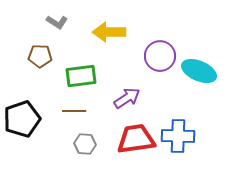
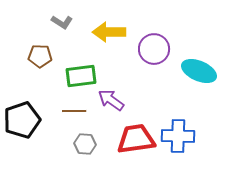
gray L-shape: moved 5 px right
purple circle: moved 6 px left, 7 px up
purple arrow: moved 16 px left, 2 px down; rotated 112 degrees counterclockwise
black pentagon: moved 1 px down
